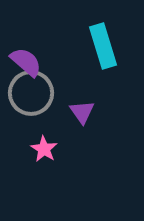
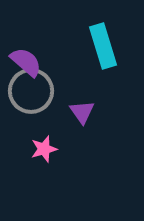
gray circle: moved 2 px up
pink star: rotated 24 degrees clockwise
